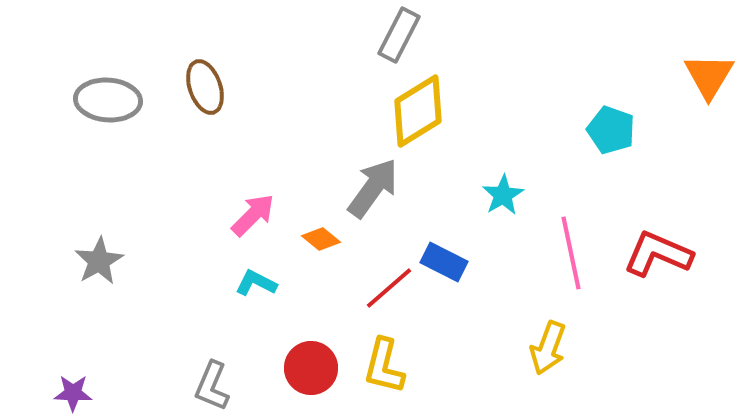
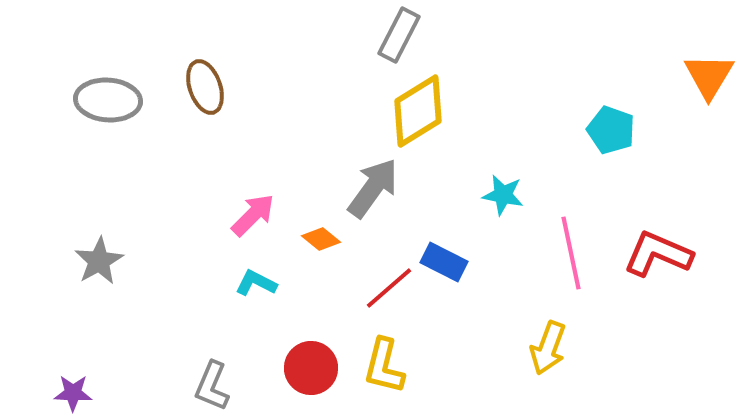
cyan star: rotated 30 degrees counterclockwise
